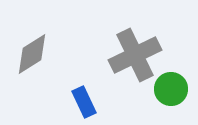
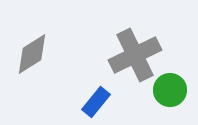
green circle: moved 1 px left, 1 px down
blue rectangle: moved 12 px right; rotated 64 degrees clockwise
